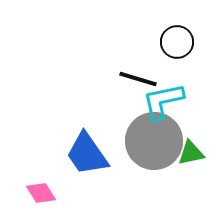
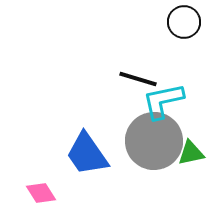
black circle: moved 7 px right, 20 px up
